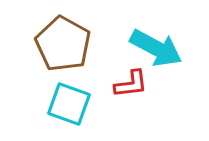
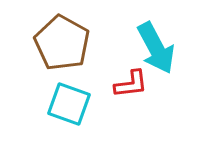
brown pentagon: moved 1 px left, 1 px up
cyan arrow: rotated 34 degrees clockwise
